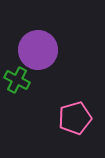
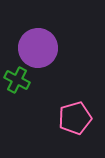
purple circle: moved 2 px up
